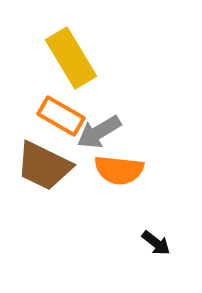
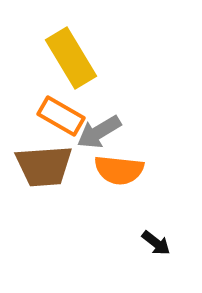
brown trapezoid: rotated 30 degrees counterclockwise
